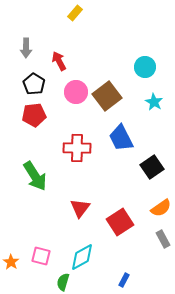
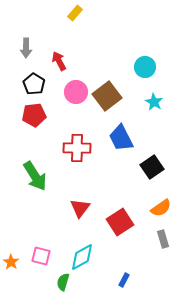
gray rectangle: rotated 12 degrees clockwise
